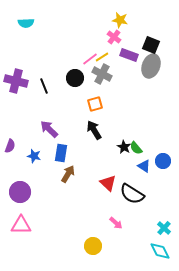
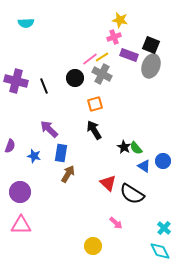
pink cross: rotated 32 degrees clockwise
